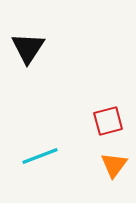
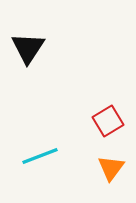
red square: rotated 16 degrees counterclockwise
orange triangle: moved 3 px left, 3 px down
